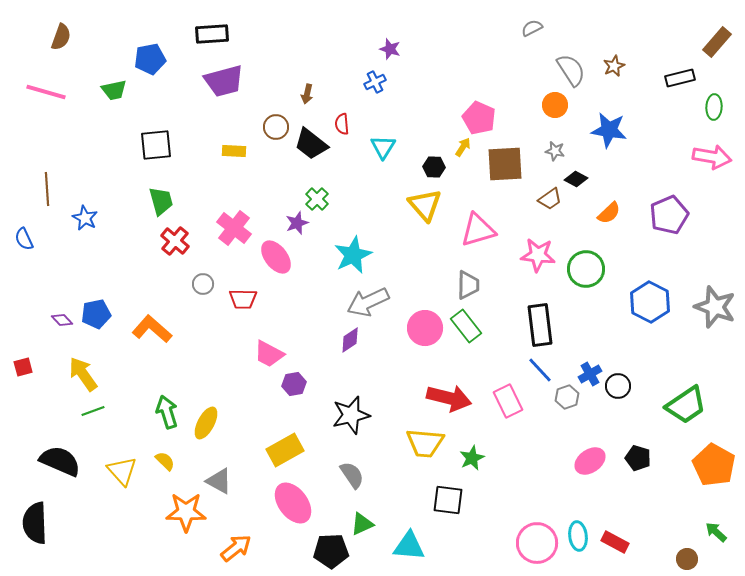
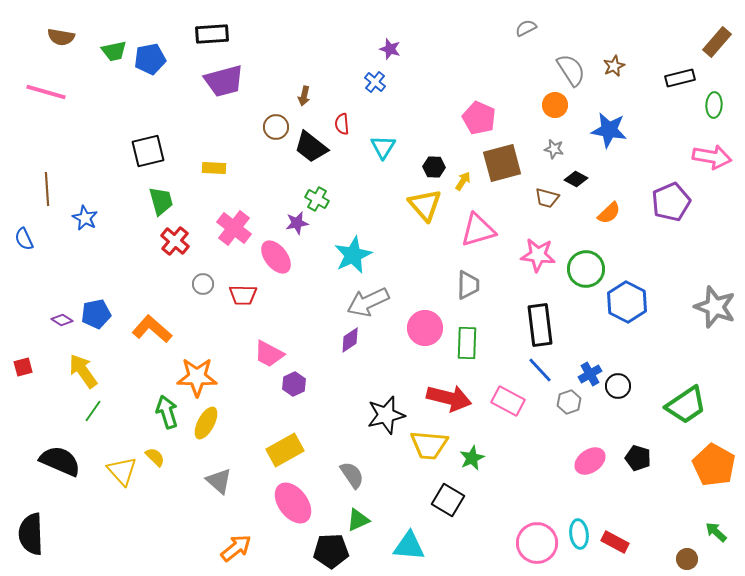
gray semicircle at (532, 28): moved 6 px left
brown semicircle at (61, 37): rotated 80 degrees clockwise
blue cross at (375, 82): rotated 25 degrees counterclockwise
green trapezoid at (114, 90): moved 39 px up
brown arrow at (307, 94): moved 3 px left, 2 px down
green ellipse at (714, 107): moved 2 px up
black trapezoid at (311, 144): moved 3 px down
black square at (156, 145): moved 8 px left, 6 px down; rotated 8 degrees counterclockwise
yellow arrow at (463, 147): moved 34 px down
yellow rectangle at (234, 151): moved 20 px left, 17 px down
gray star at (555, 151): moved 1 px left, 2 px up
brown square at (505, 164): moved 3 px left, 1 px up; rotated 12 degrees counterclockwise
green cross at (317, 199): rotated 15 degrees counterclockwise
brown trapezoid at (550, 199): moved 3 px left, 1 px up; rotated 50 degrees clockwise
purple pentagon at (669, 215): moved 2 px right, 13 px up
purple star at (297, 223): rotated 10 degrees clockwise
red trapezoid at (243, 299): moved 4 px up
blue hexagon at (650, 302): moved 23 px left
purple diamond at (62, 320): rotated 15 degrees counterclockwise
green rectangle at (466, 326): moved 1 px right, 17 px down; rotated 40 degrees clockwise
yellow arrow at (83, 374): moved 3 px up
purple hexagon at (294, 384): rotated 15 degrees counterclockwise
gray hexagon at (567, 397): moved 2 px right, 5 px down
pink rectangle at (508, 401): rotated 36 degrees counterclockwise
green line at (93, 411): rotated 35 degrees counterclockwise
black star at (351, 415): moved 35 px right
yellow trapezoid at (425, 443): moved 4 px right, 2 px down
yellow semicircle at (165, 461): moved 10 px left, 4 px up
gray triangle at (219, 481): rotated 12 degrees clockwise
black square at (448, 500): rotated 24 degrees clockwise
orange star at (186, 512): moved 11 px right, 135 px up
black semicircle at (35, 523): moved 4 px left, 11 px down
green triangle at (362, 524): moved 4 px left, 4 px up
cyan ellipse at (578, 536): moved 1 px right, 2 px up
